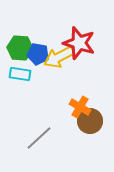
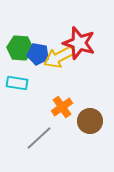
cyan rectangle: moved 3 px left, 9 px down
orange cross: moved 18 px left; rotated 25 degrees clockwise
